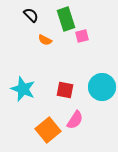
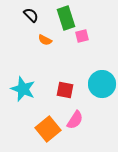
green rectangle: moved 1 px up
cyan circle: moved 3 px up
orange square: moved 1 px up
